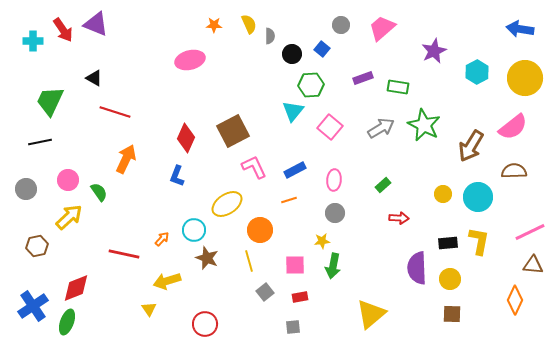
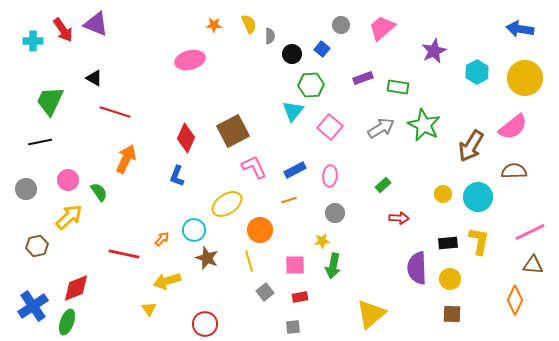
pink ellipse at (334, 180): moved 4 px left, 4 px up
